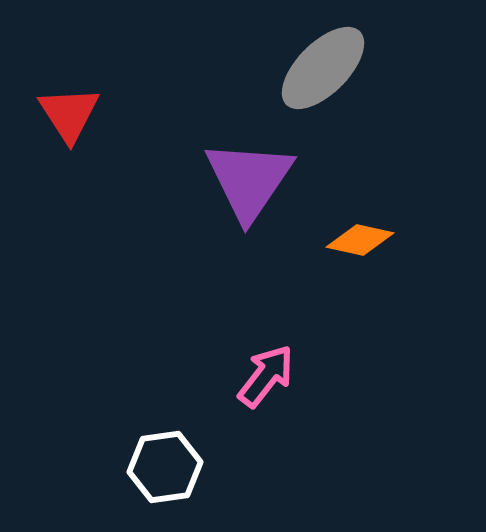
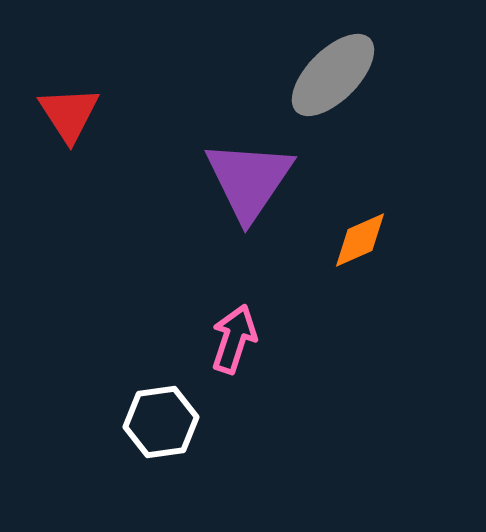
gray ellipse: moved 10 px right, 7 px down
orange diamond: rotated 36 degrees counterclockwise
pink arrow: moved 32 px left, 37 px up; rotated 20 degrees counterclockwise
white hexagon: moved 4 px left, 45 px up
